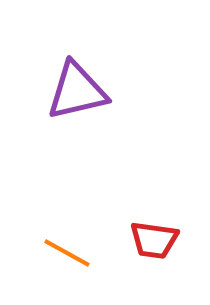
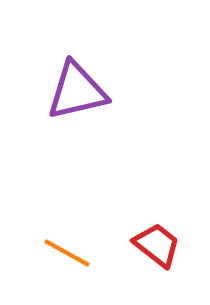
red trapezoid: moved 3 px right, 5 px down; rotated 150 degrees counterclockwise
